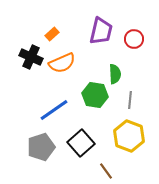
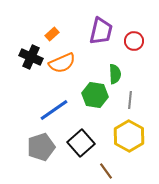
red circle: moved 2 px down
yellow hexagon: rotated 8 degrees clockwise
